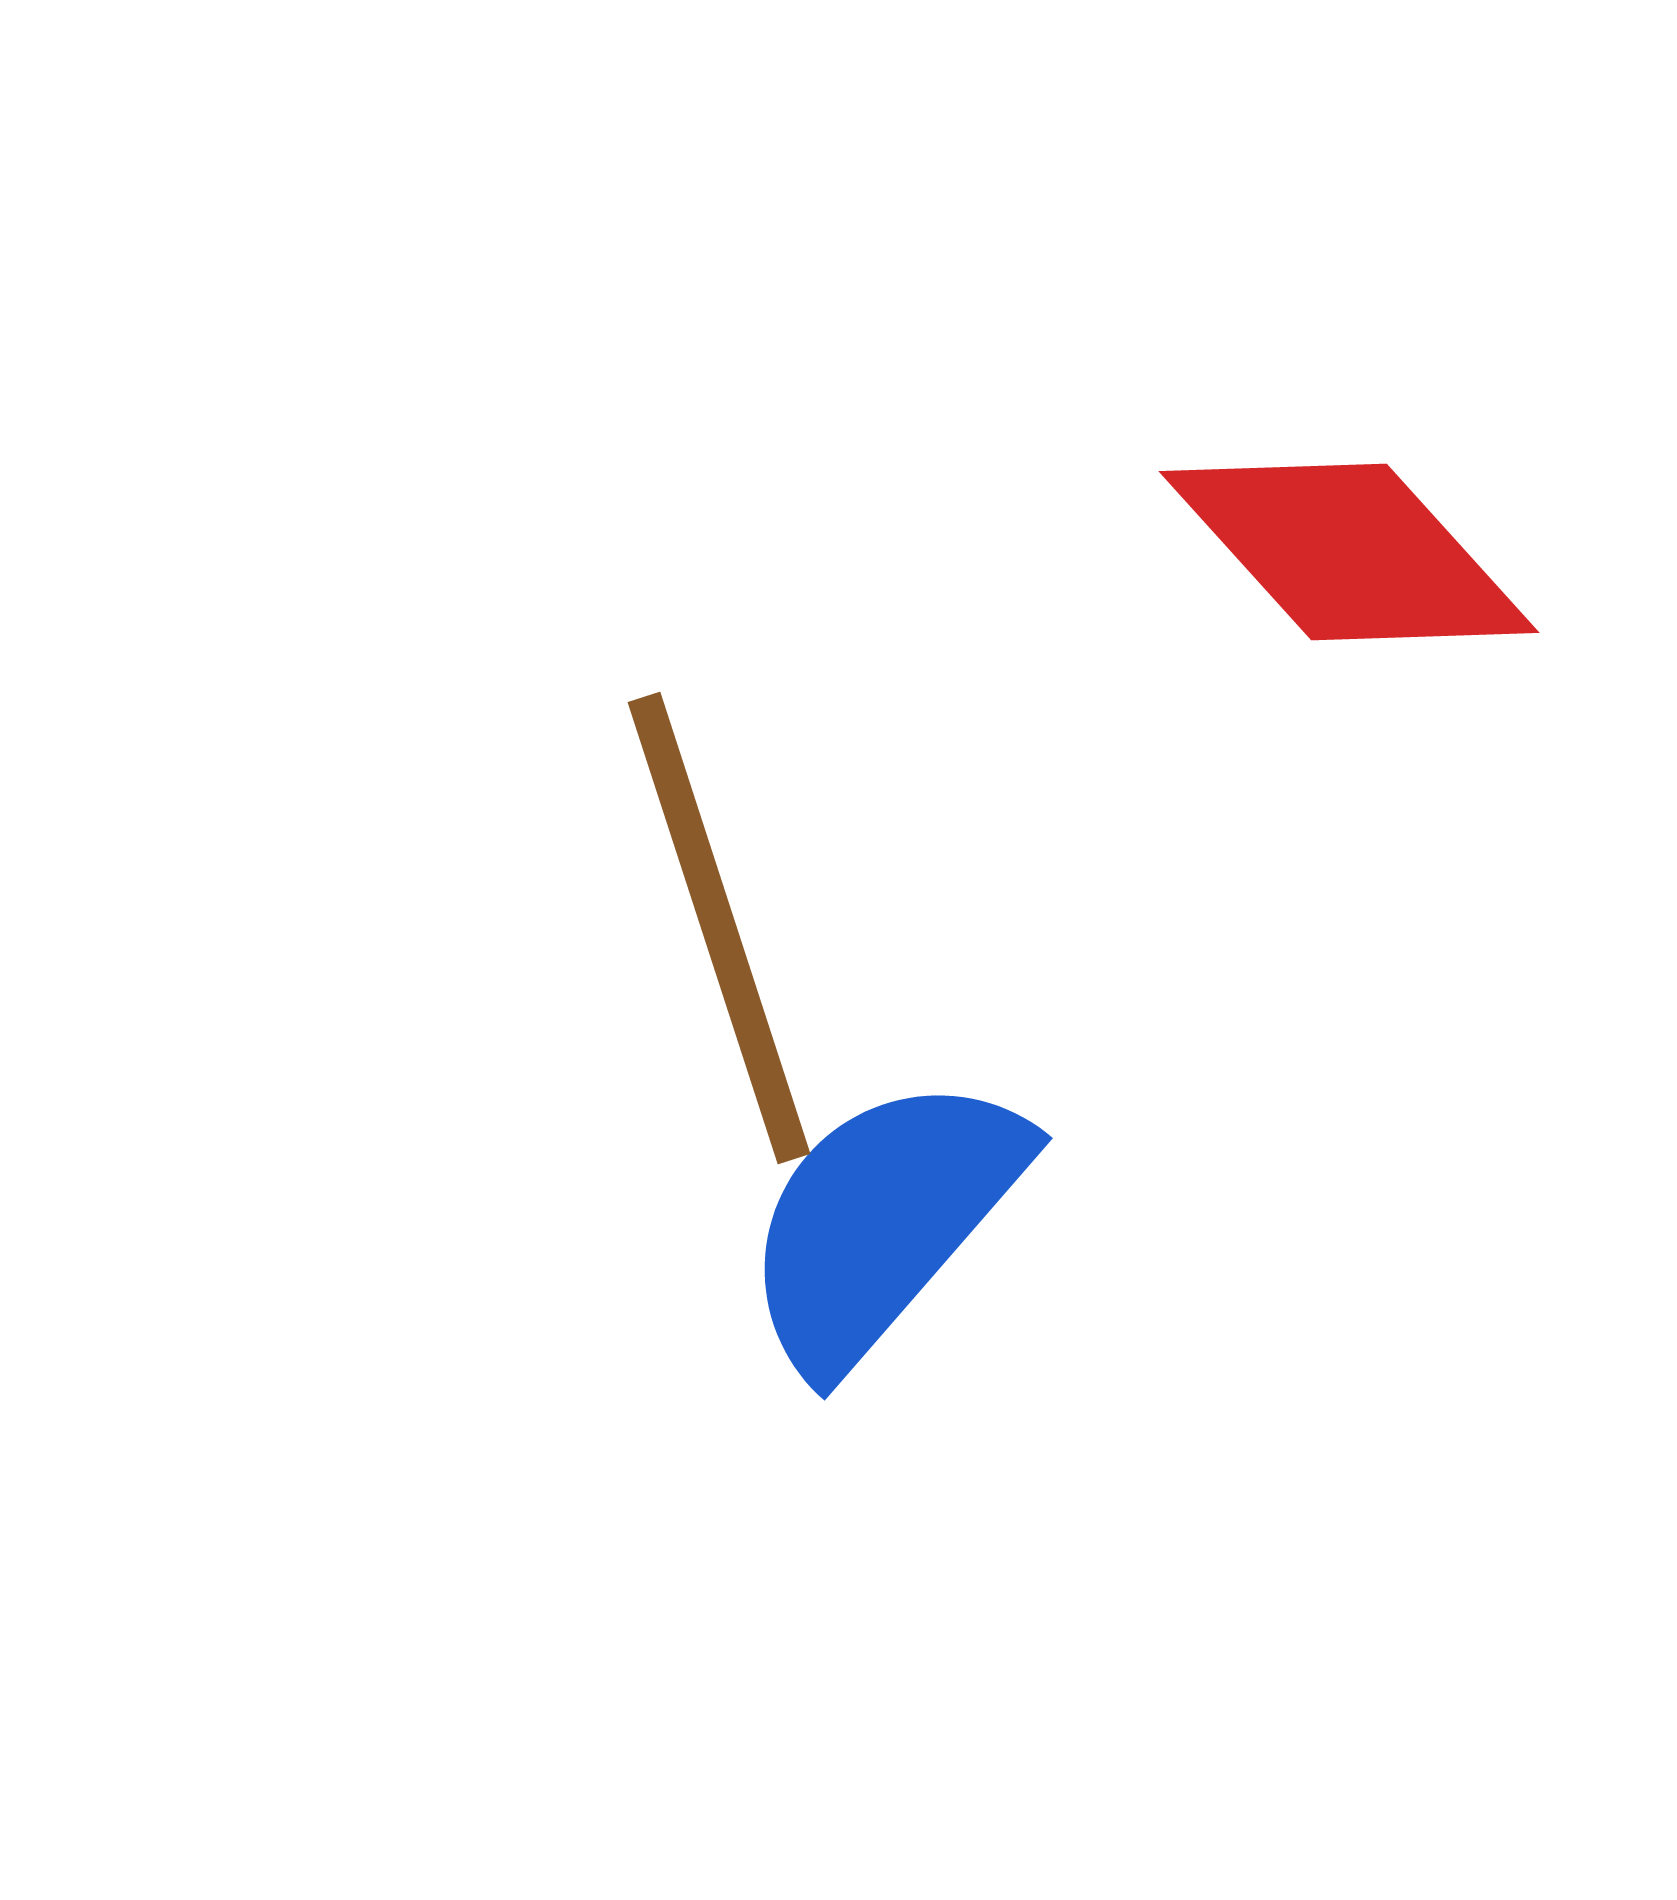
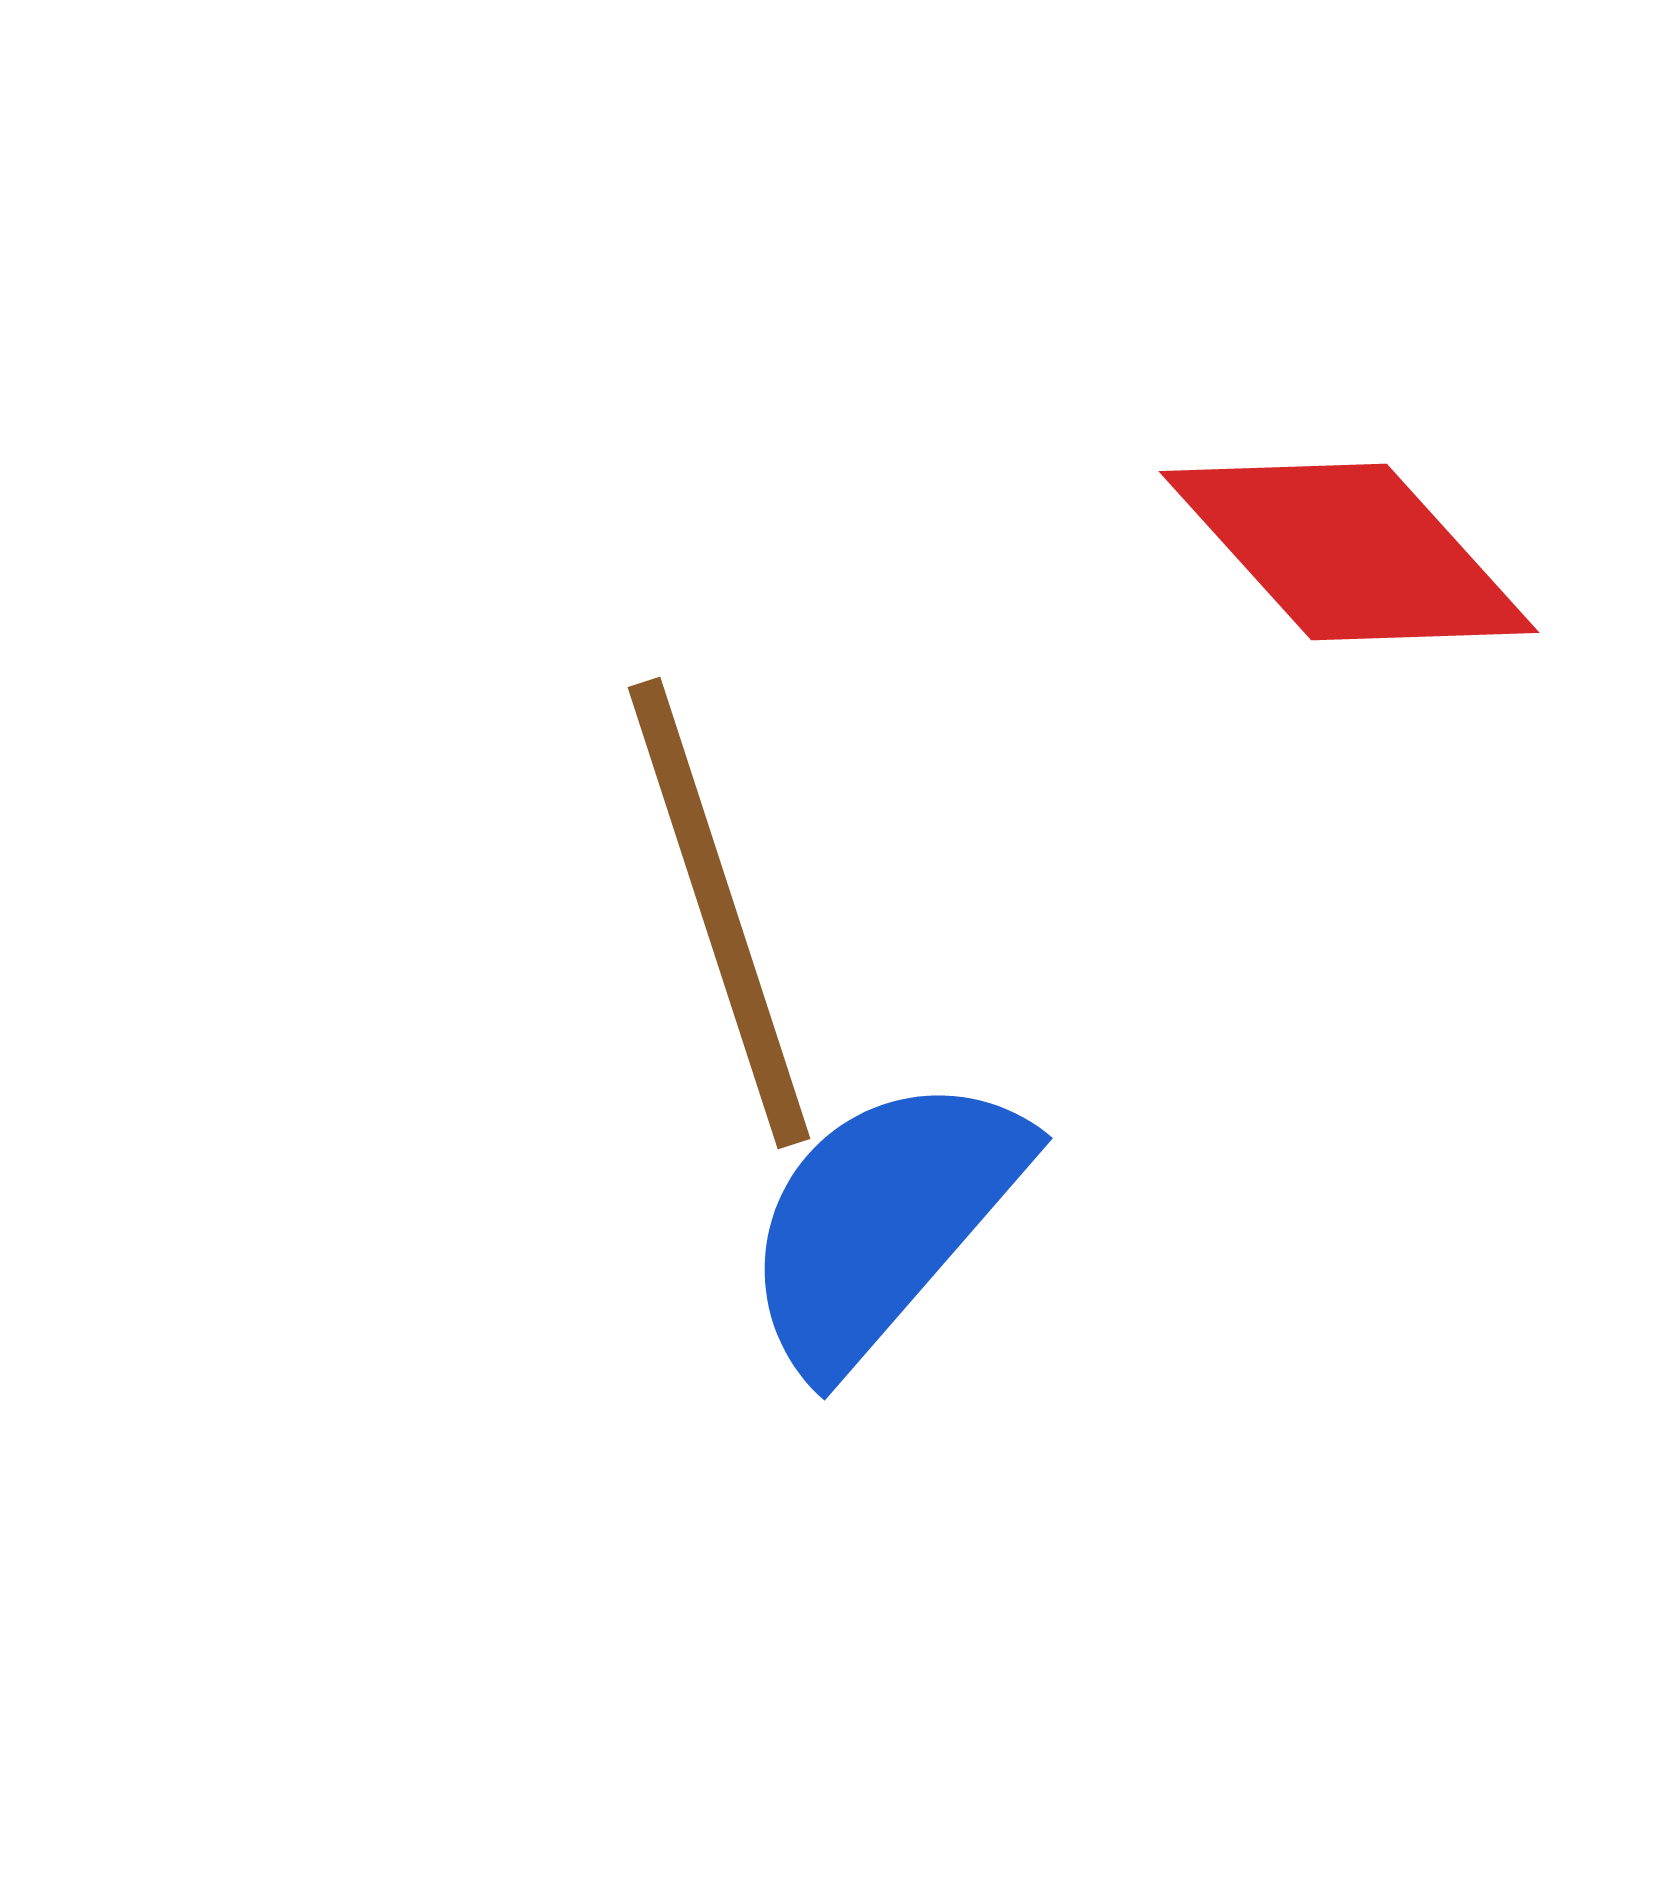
brown line: moved 15 px up
